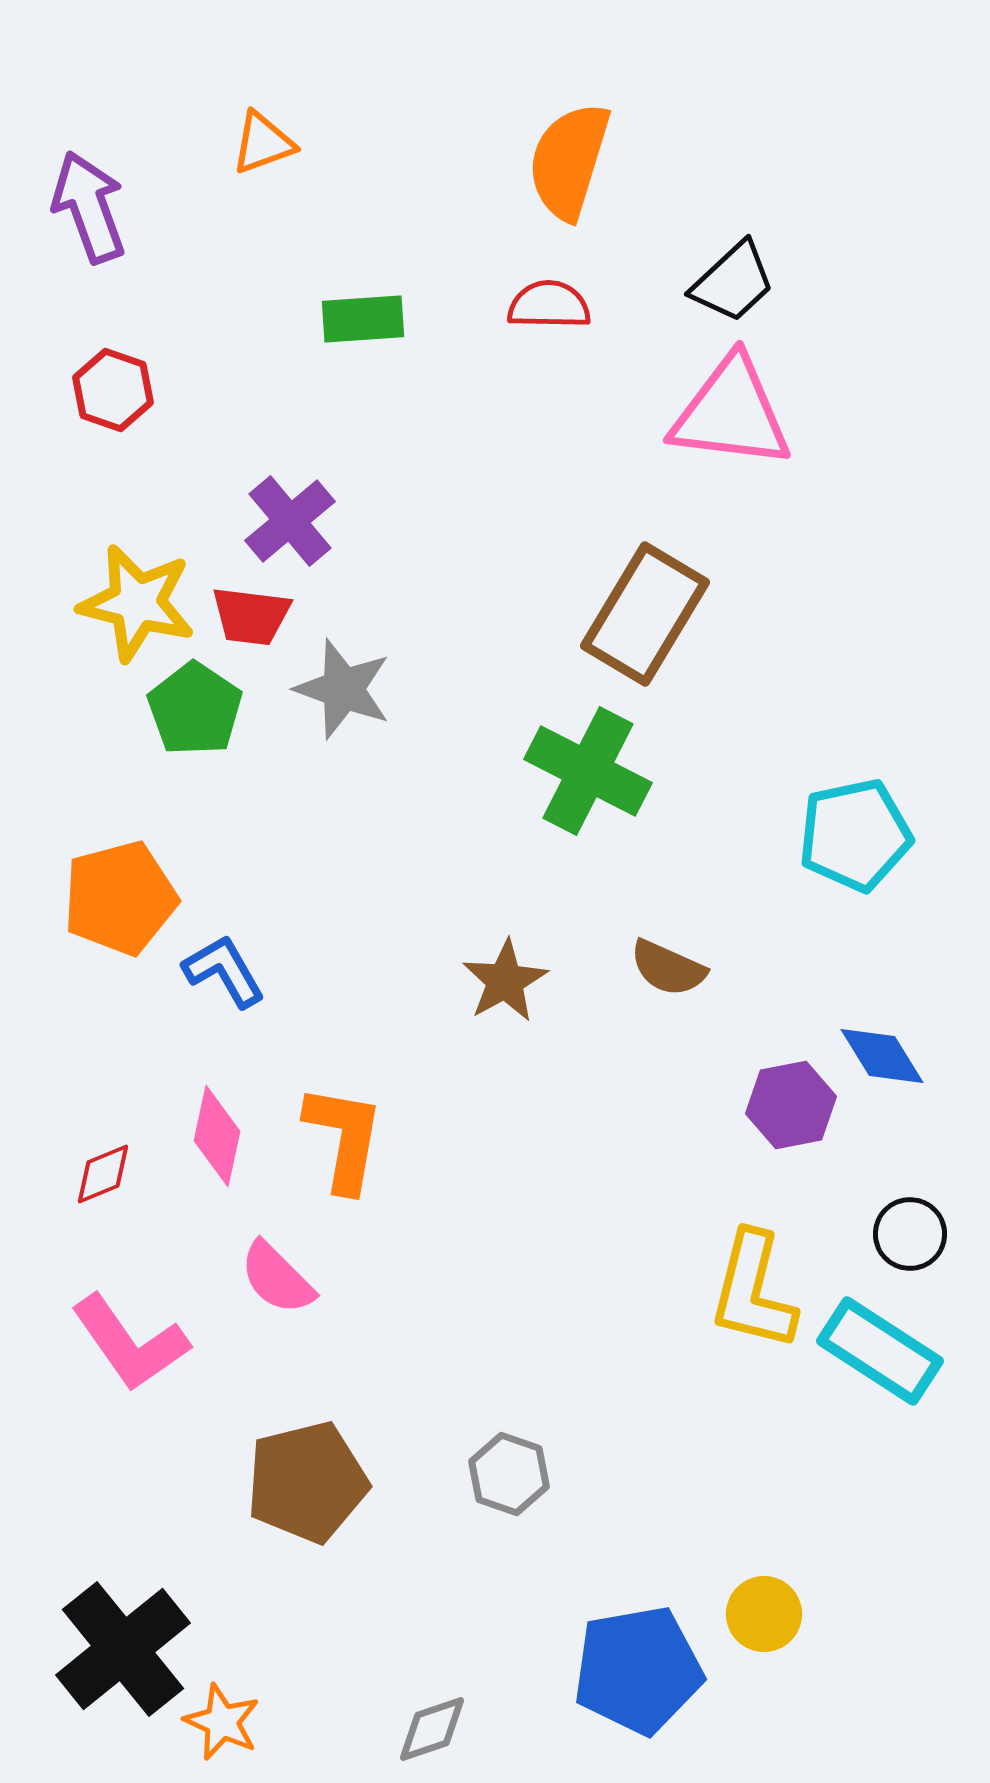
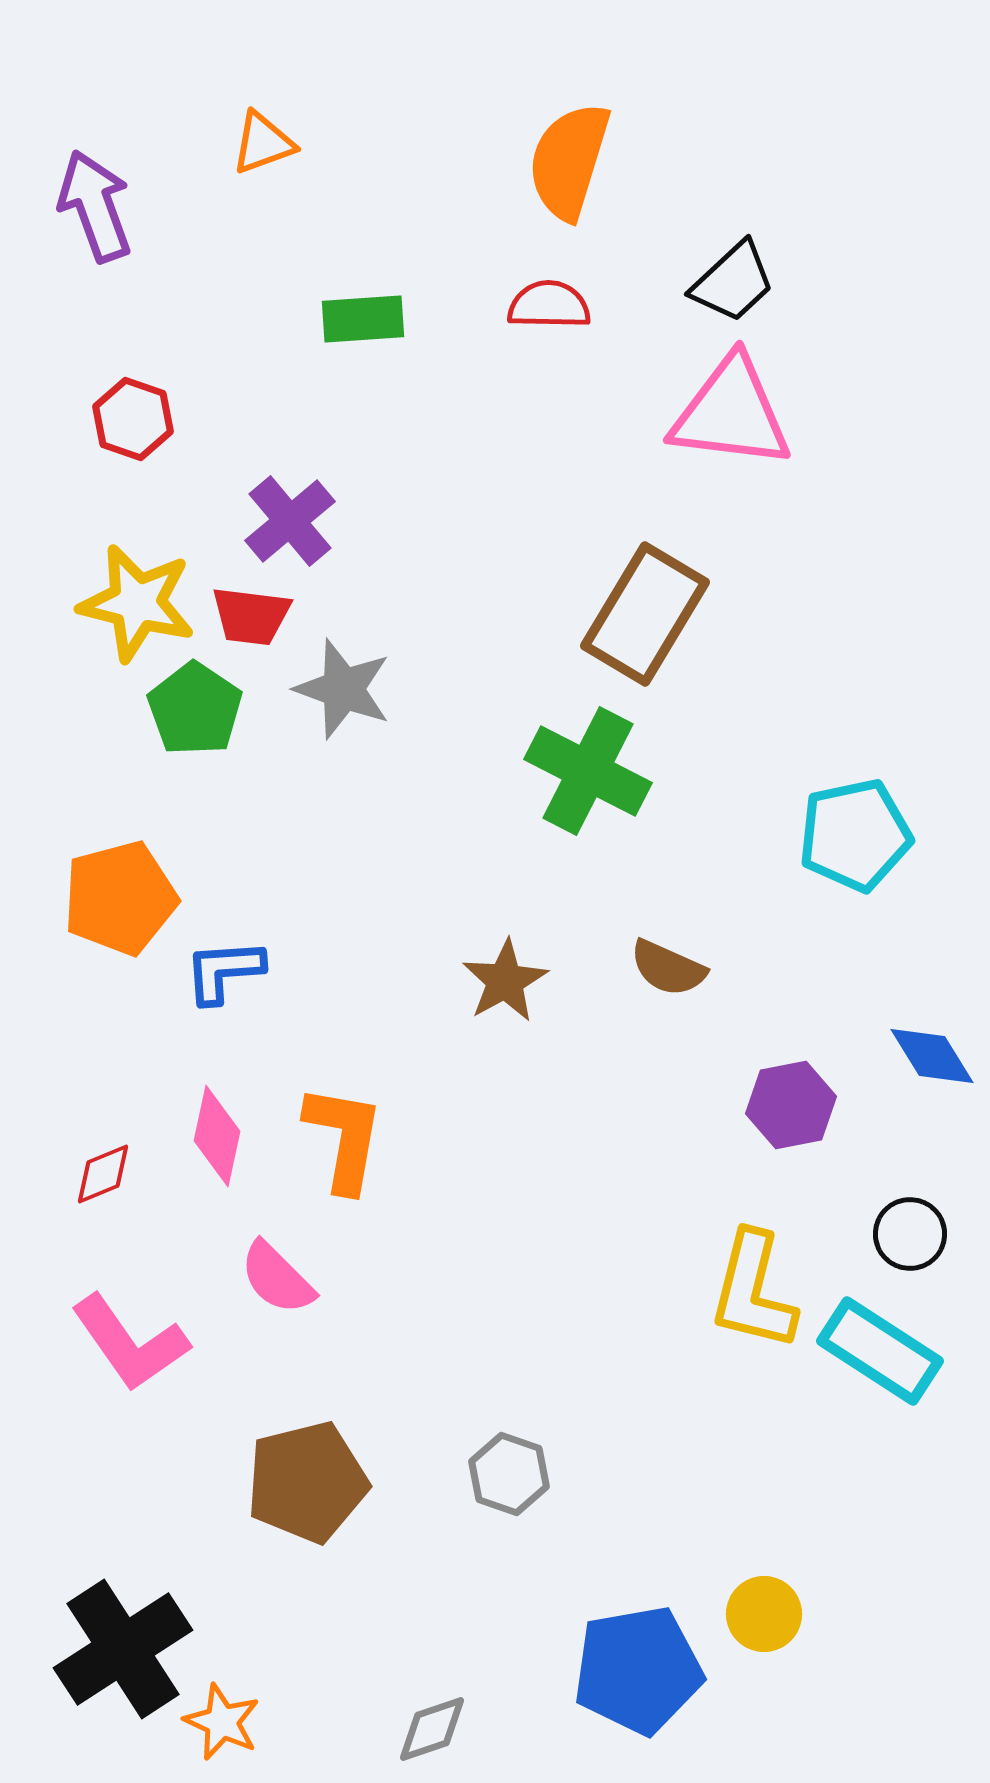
purple arrow: moved 6 px right, 1 px up
red hexagon: moved 20 px right, 29 px down
blue L-shape: rotated 64 degrees counterclockwise
blue diamond: moved 50 px right
black cross: rotated 6 degrees clockwise
